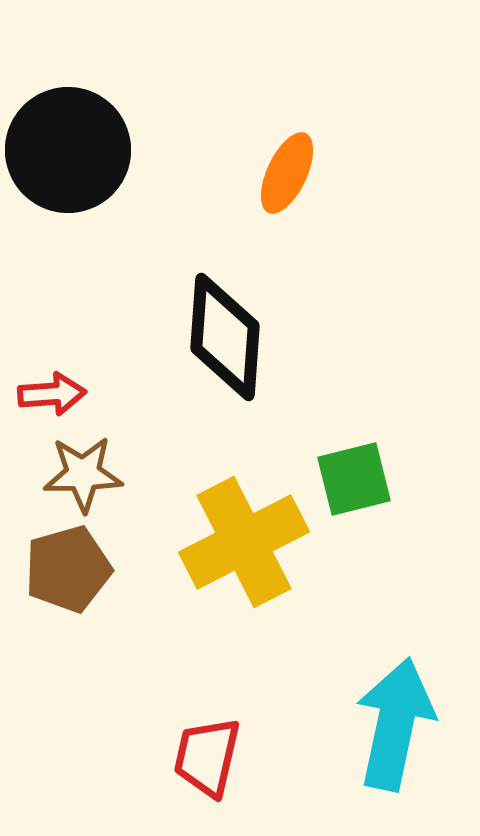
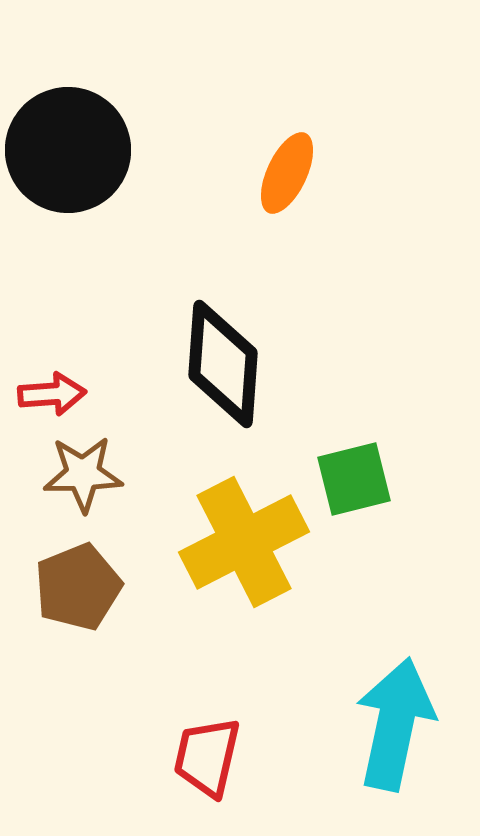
black diamond: moved 2 px left, 27 px down
brown pentagon: moved 10 px right, 18 px down; rotated 6 degrees counterclockwise
